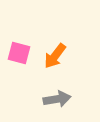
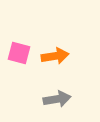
orange arrow: rotated 136 degrees counterclockwise
